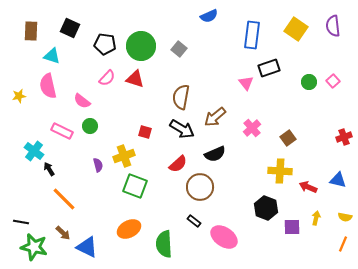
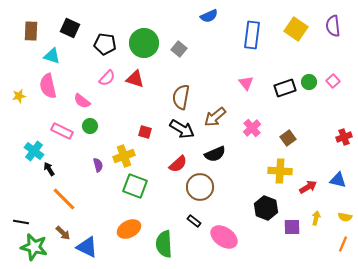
green circle at (141, 46): moved 3 px right, 3 px up
black rectangle at (269, 68): moved 16 px right, 20 px down
red arrow at (308, 187): rotated 126 degrees clockwise
